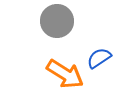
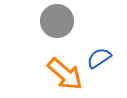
orange arrow: rotated 9 degrees clockwise
